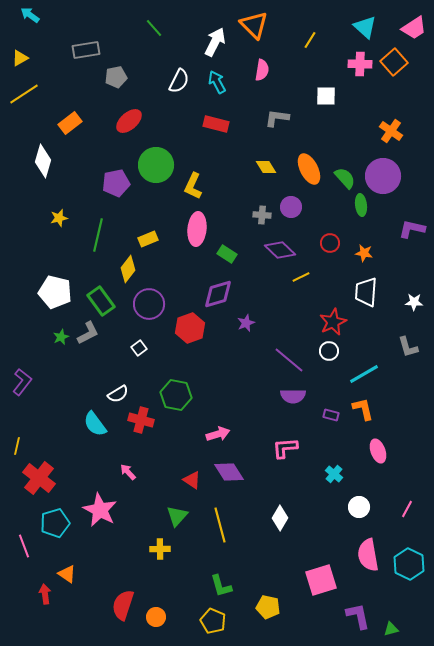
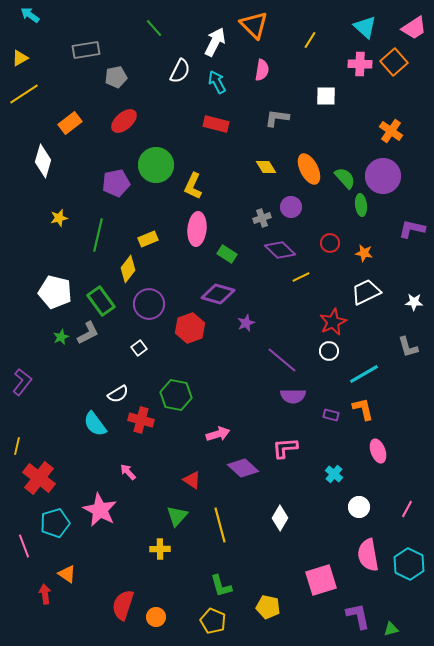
white semicircle at (179, 81): moved 1 px right, 10 px up
red ellipse at (129, 121): moved 5 px left
gray cross at (262, 215): moved 3 px down; rotated 24 degrees counterclockwise
white trapezoid at (366, 292): rotated 60 degrees clockwise
purple diamond at (218, 294): rotated 32 degrees clockwise
purple line at (289, 360): moved 7 px left
purple diamond at (229, 472): moved 14 px right, 4 px up; rotated 16 degrees counterclockwise
